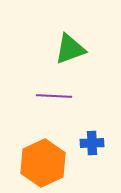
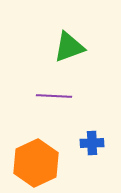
green triangle: moved 1 px left, 2 px up
orange hexagon: moved 7 px left
